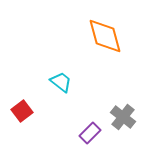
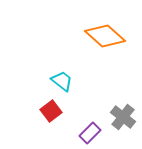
orange diamond: rotated 33 degrees counterclockwise
cyan trapezoid: moved 1 px right, 1 px up
red square: moved 29 px right
